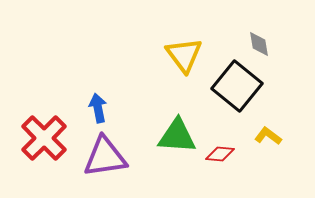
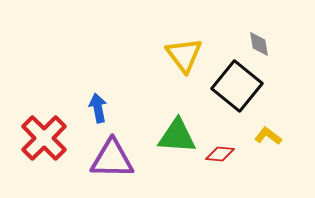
purple triangle: moved 7 px right, 2 px down; rotated 9 degrees clockwise
